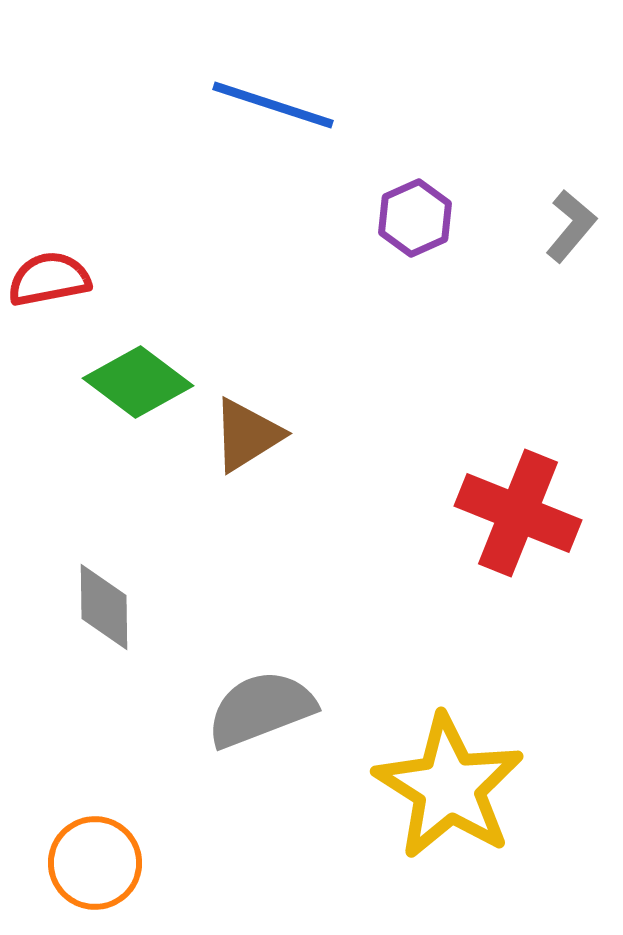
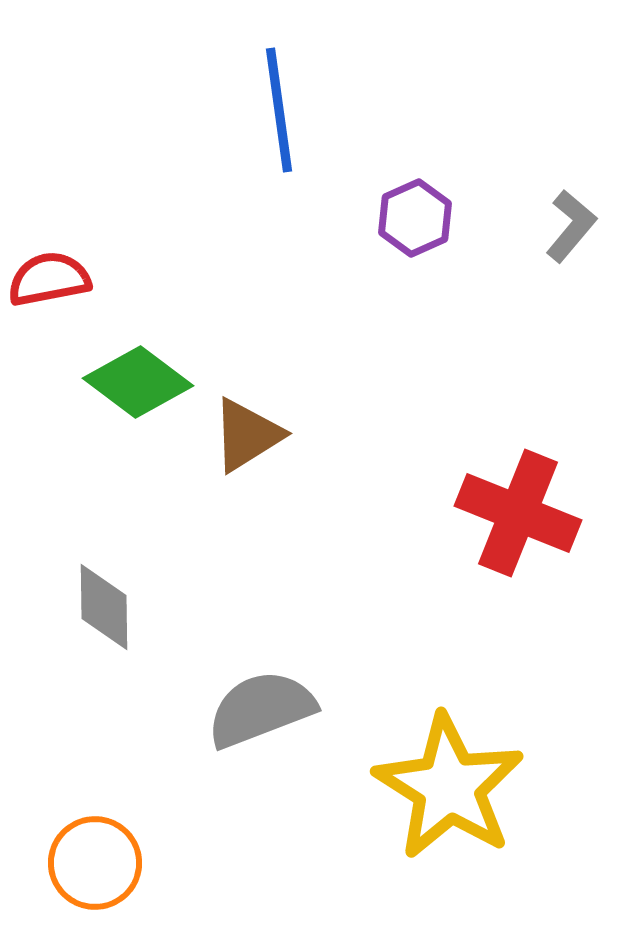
blue line: moved 6 px right, 5 px down; rotated 64 degrees clockwise
